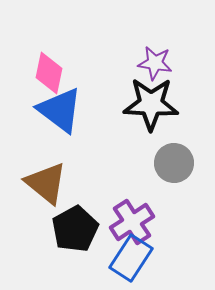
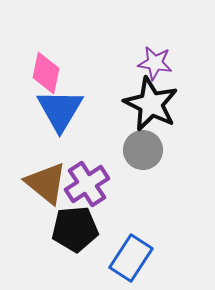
pink diamond: moved 3 px left
black star: rotated 24 degrees clockwise
blue triangle: rotated 24 degrees clockwise
gray circle: moved 31 px left, 13 px up
purple cross: moved 45 px left, 38 px up
black pentagon: rotated 24 degrees clockwise
